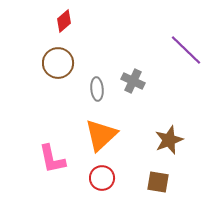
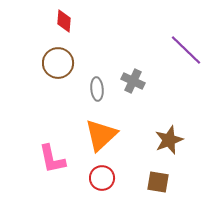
red diamond: rotated 45 degrees counterclockwise
